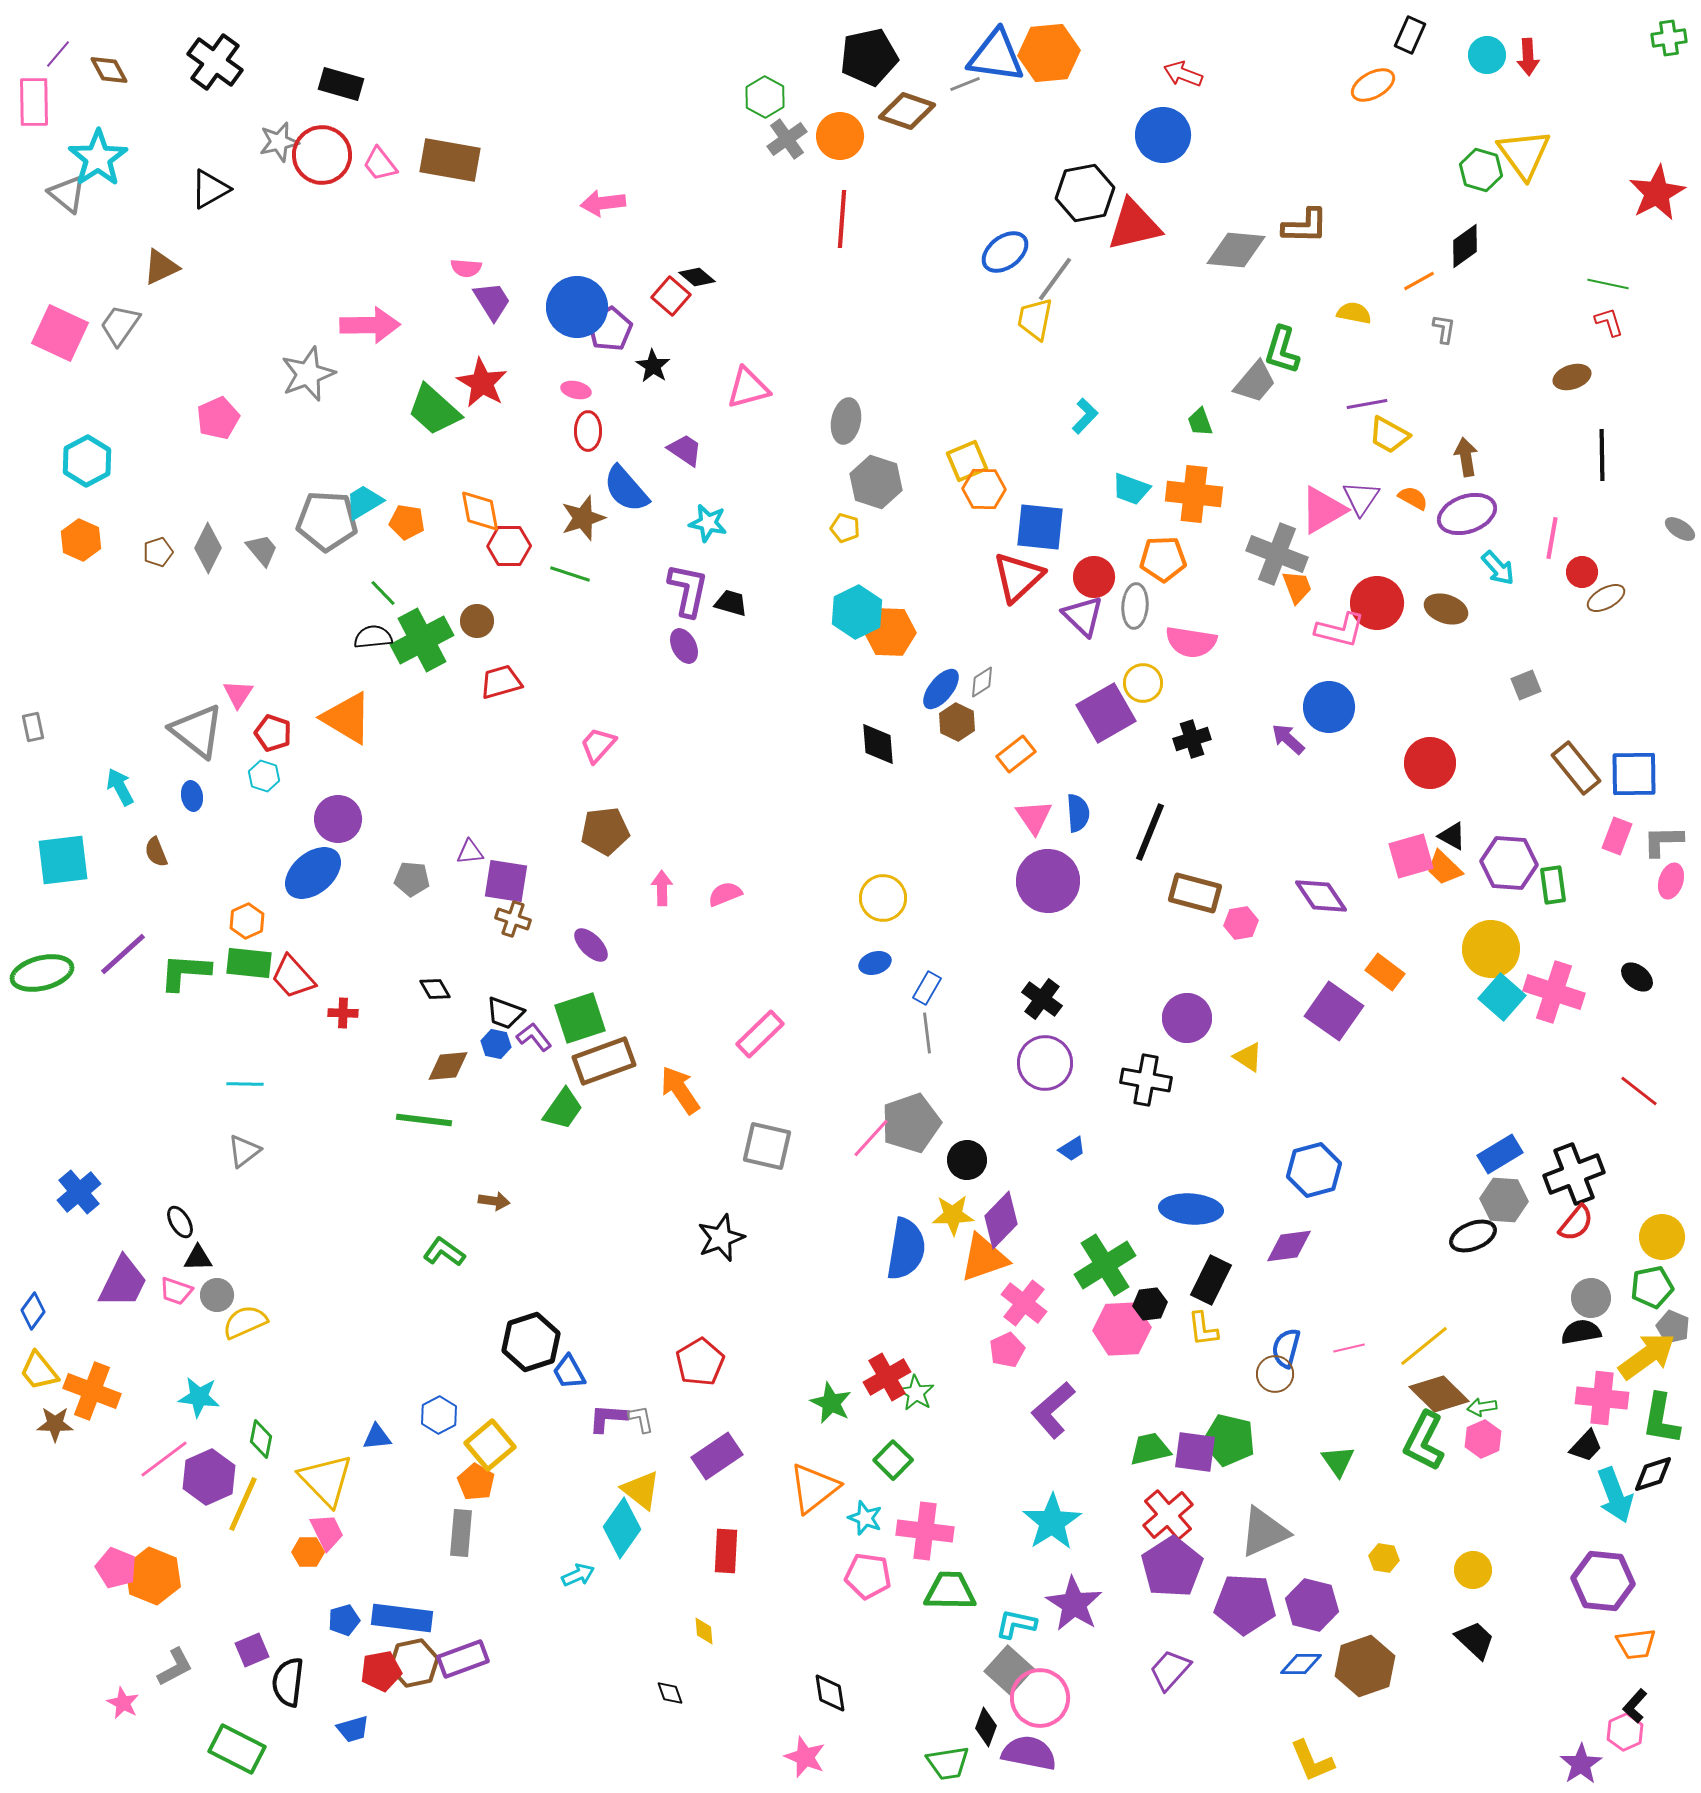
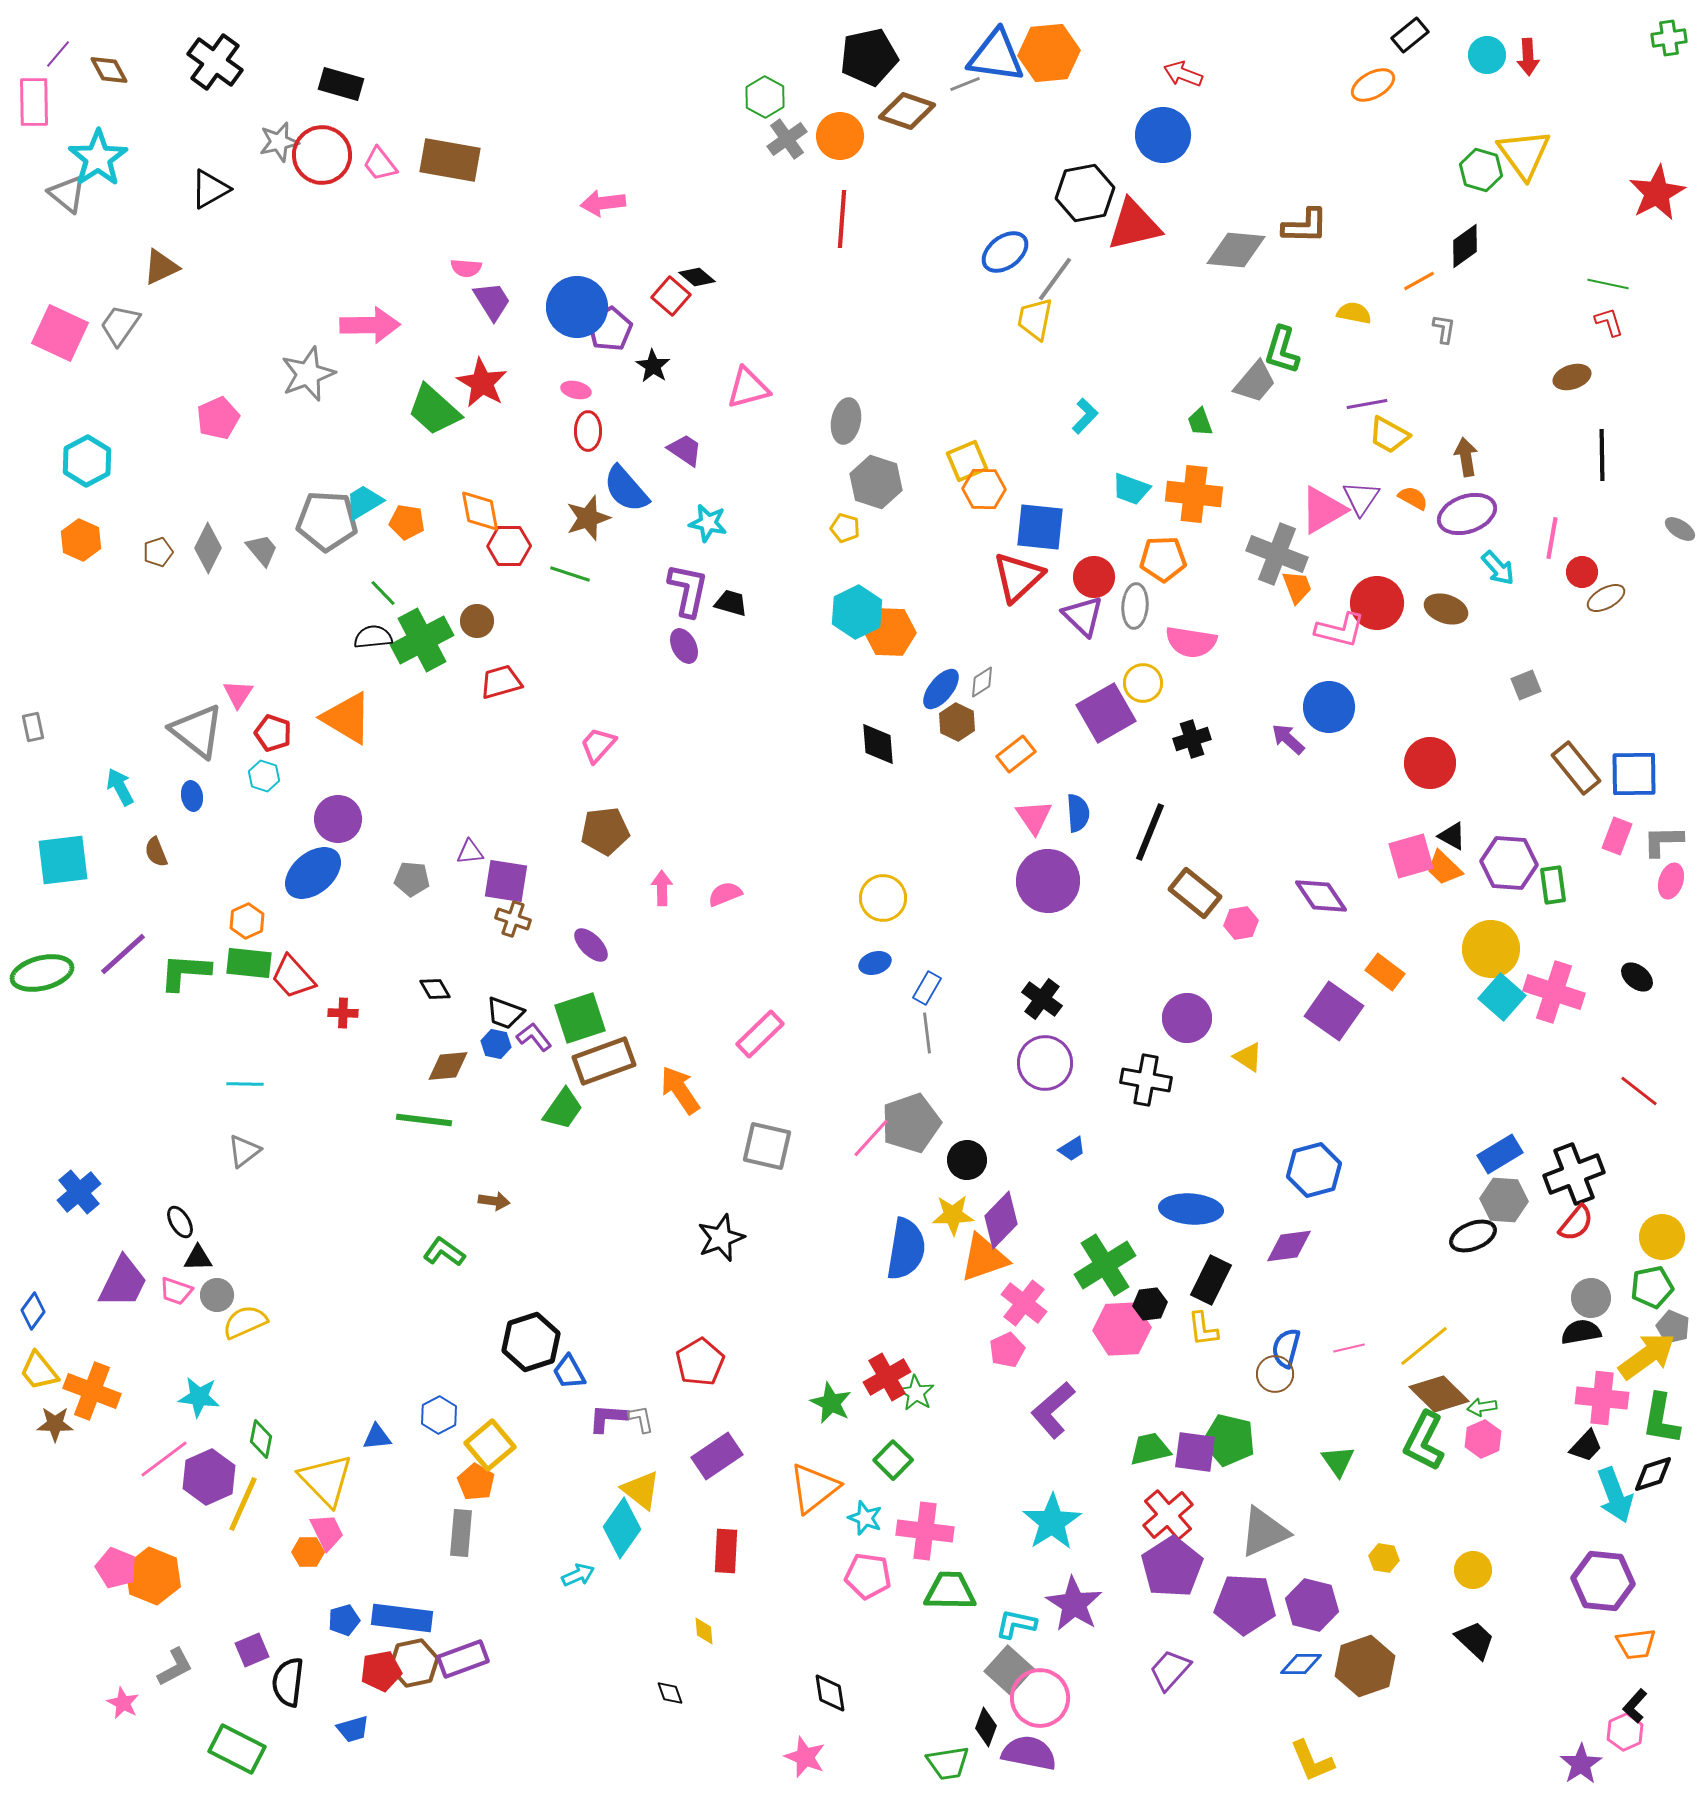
black rectangle at (1410, 35): rotated 27 degrees clockwise
brown star at (583, 518): moved 5 px right
brown rectangle at (1195, 893): rotated 24 degrees clockwise
